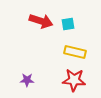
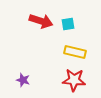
purple star: moved 4 px left; rotated 16 degrees clockwise
